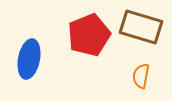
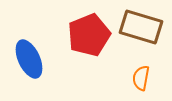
blue ellipse: rotated 36 degrees counterclockwise
orange semicircle: moved 2 px down
